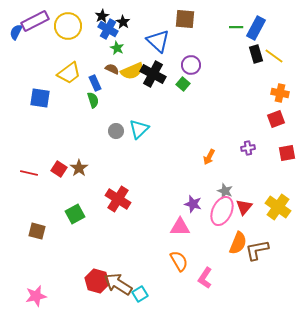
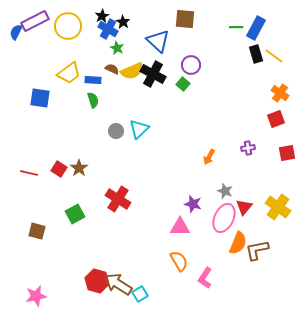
blue rectangle at (95, 83): moved 2 px left, 3 px up; rotated 63 degrees counterclockwise
orange cross at (280, 93): rotated 24 degrees clockwise
pink ellipse at (222, 211): moved 2 px right, 7 px down
